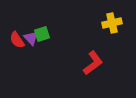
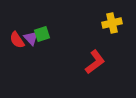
red L-shape: moved 2 px right, 1 px up
